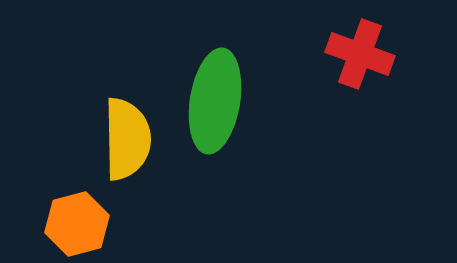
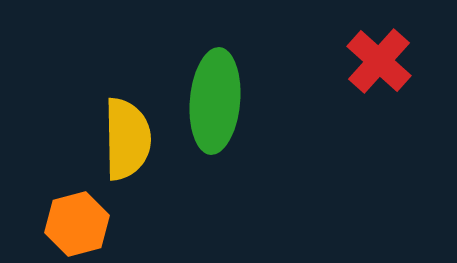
red cross: moved 19 px right, 7 px down; rotated 22 degrees clockwise
green ellipse: rotated 4 degrees counterclockwise
